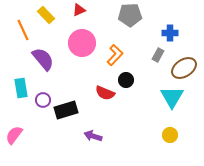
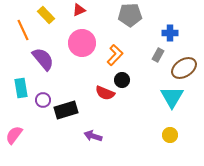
black circle: moved 4 px left
